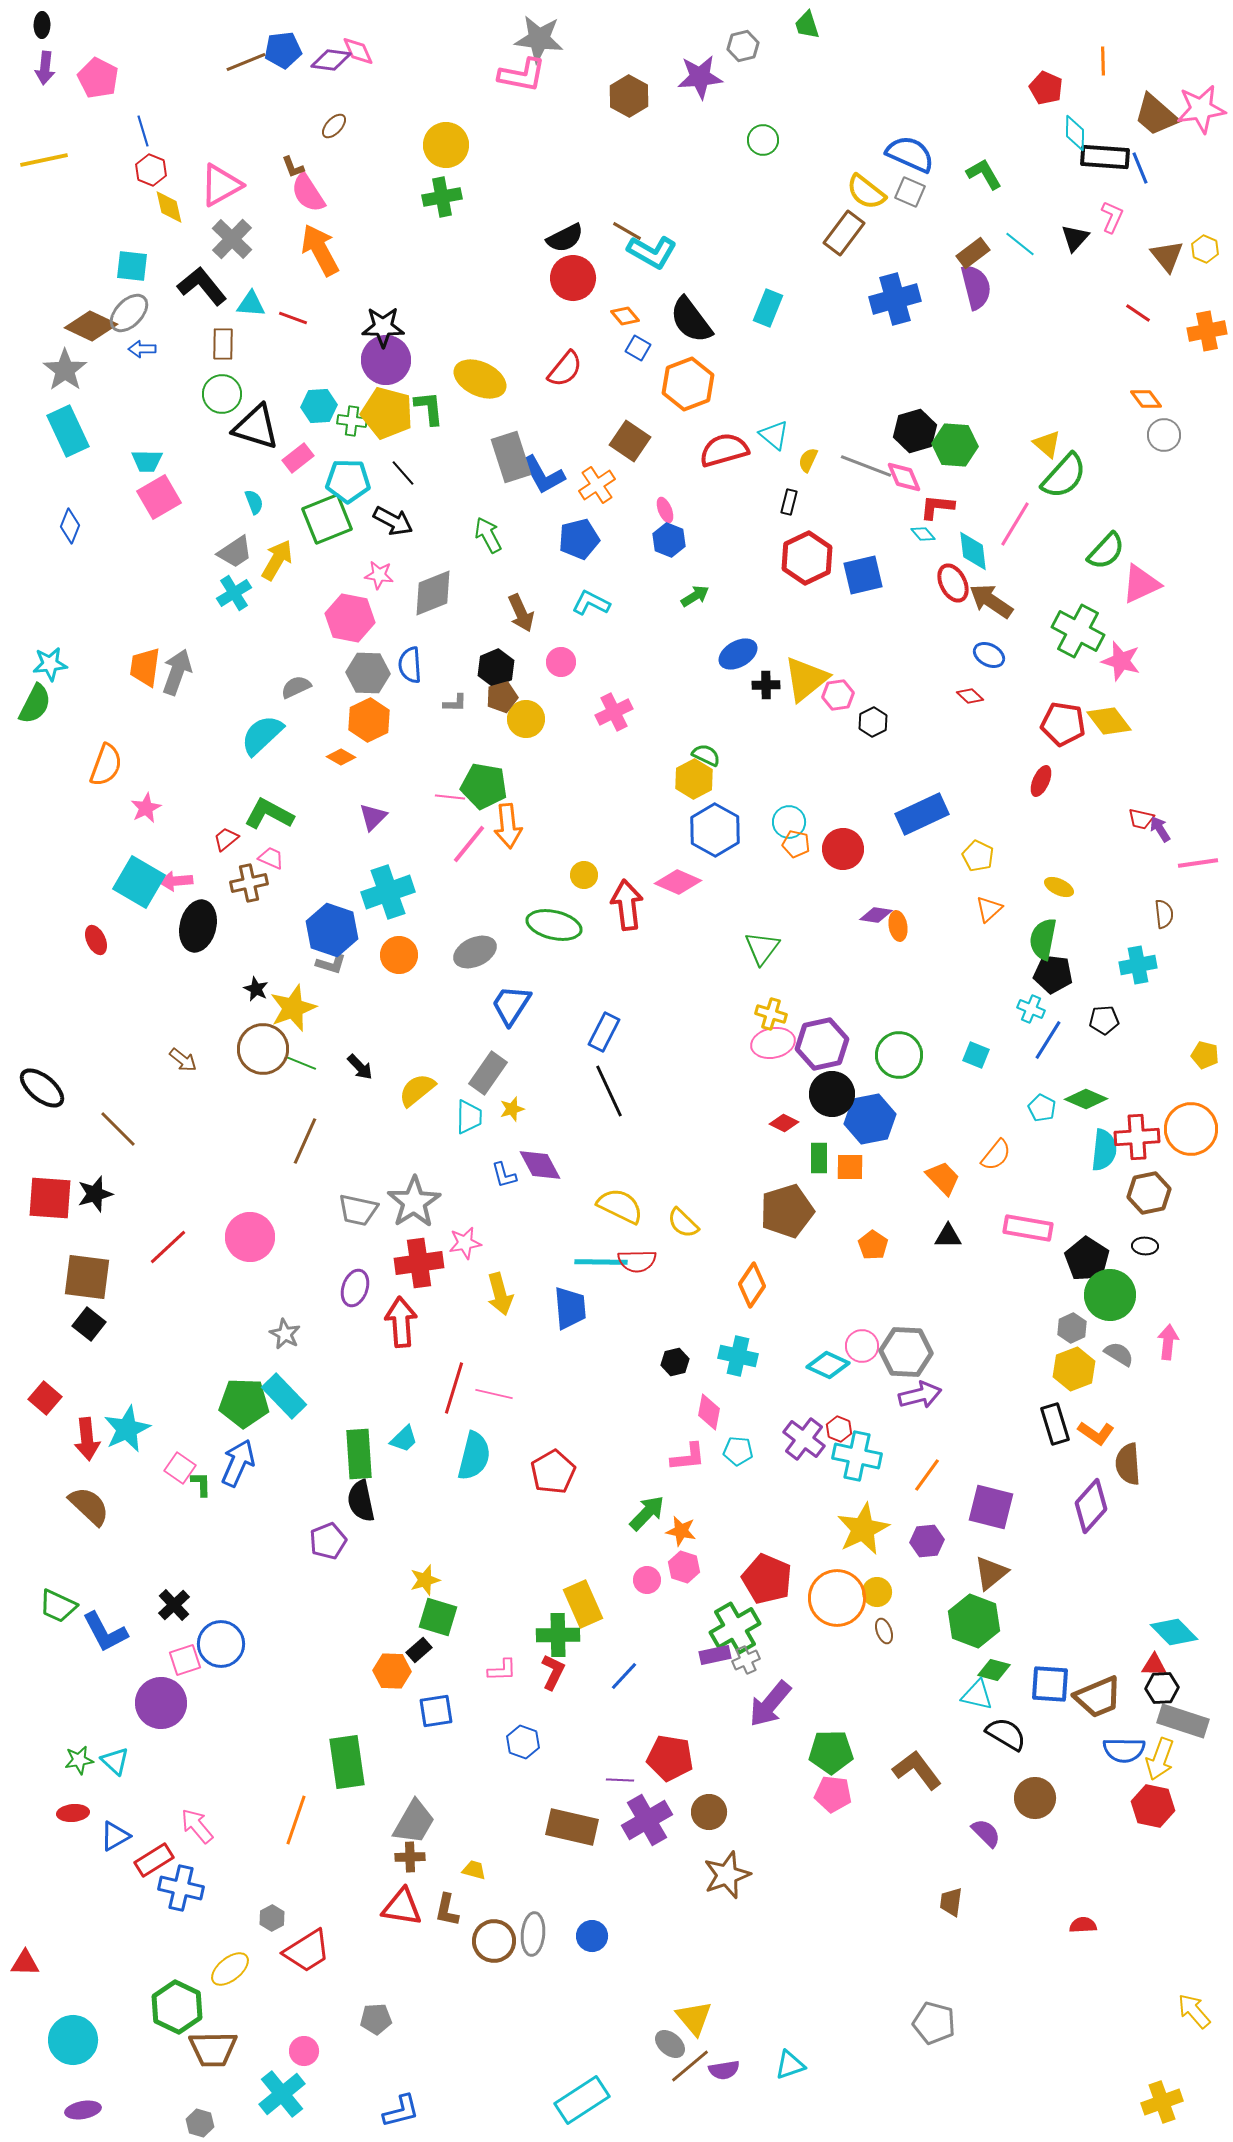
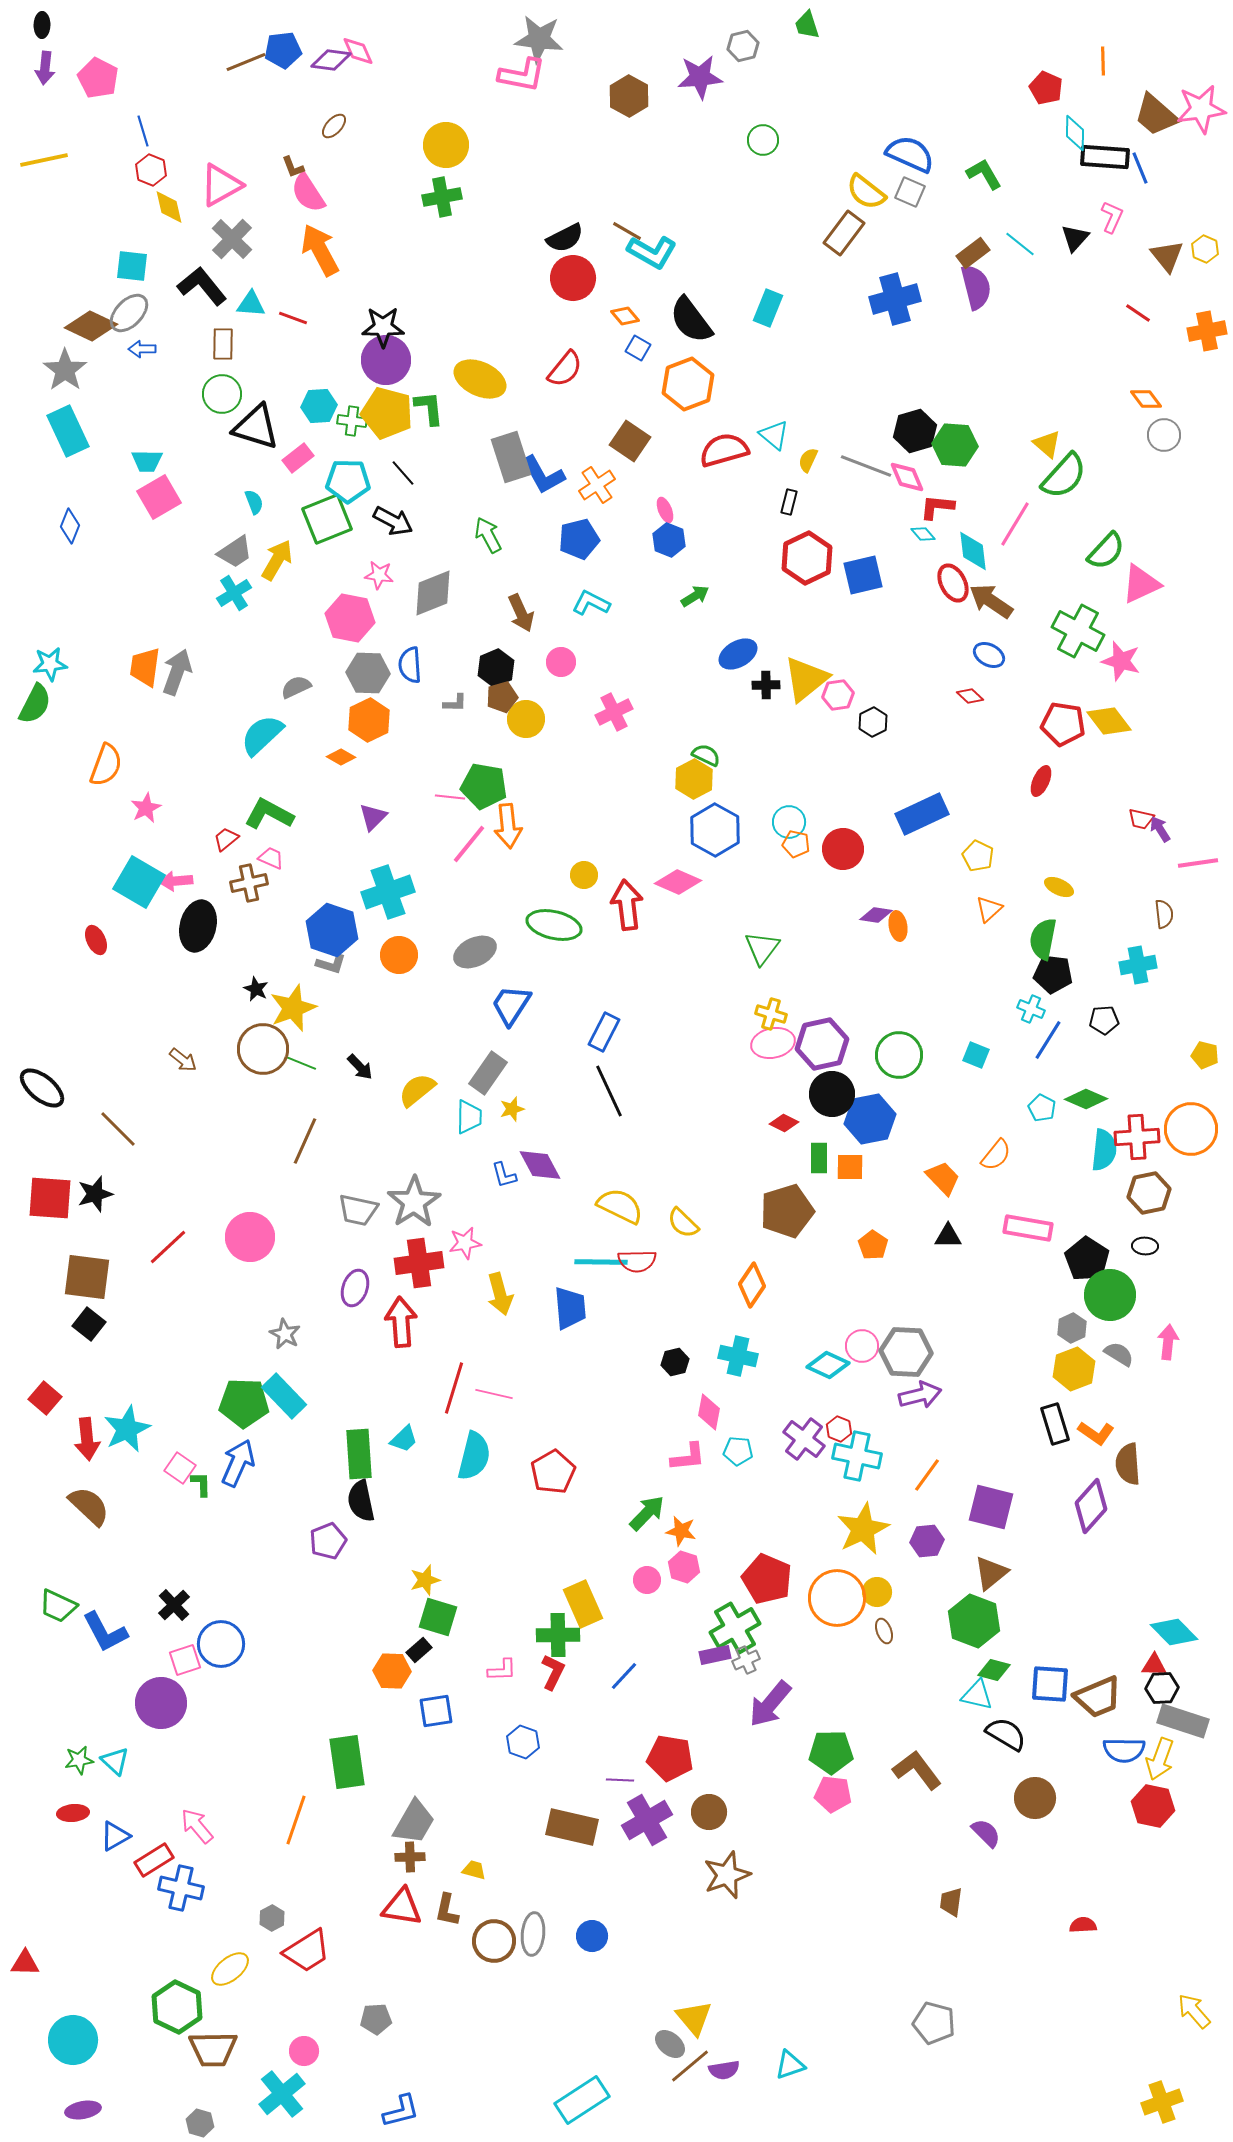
pink diamond at (904, 477): moved 3 px right
